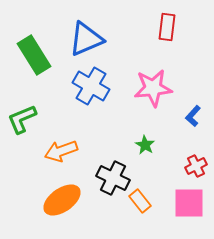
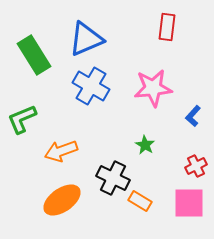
orange rectangle: rotated 20 degrees counterclockwise
